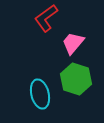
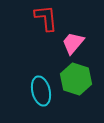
red L-shape: rotated 120 degrees clockwise
cyan ellipse: moved 1 px right, 3 px up
